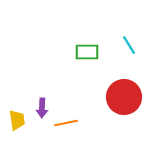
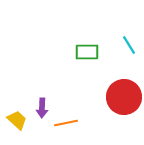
yellow trapezoid: rotated 40 degrees counterclockwise
